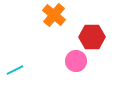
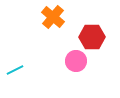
orange cross: moved 1 px left, 2 px down
